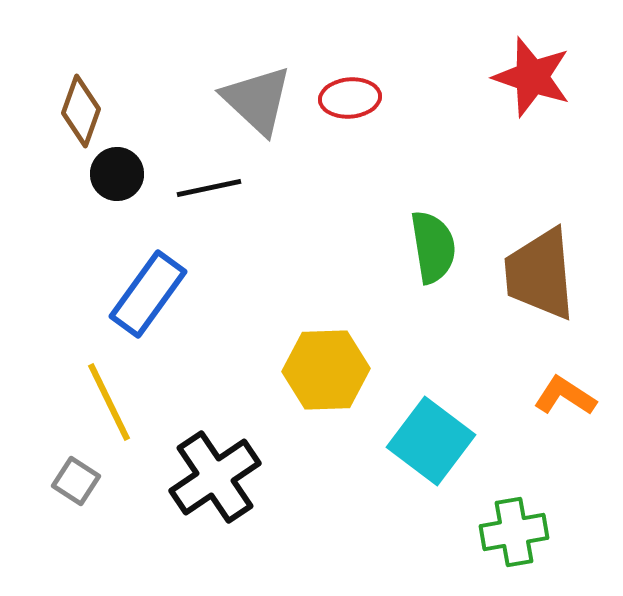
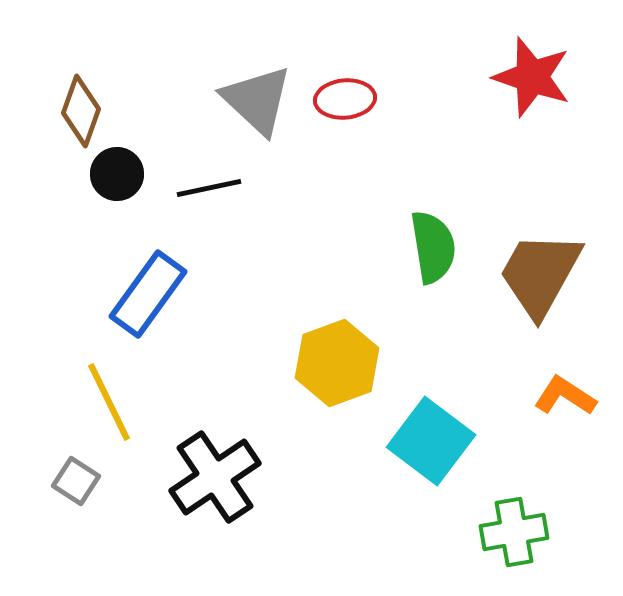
red ellipse: moved 5 px left, 1 px down
brown trapezoid: rotated 34 degrees clockwise
yellow hexagon: moved 11 px right, 7 px up; rotated 18 degrees counterclockwise
